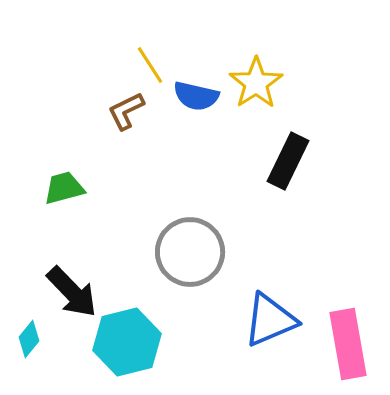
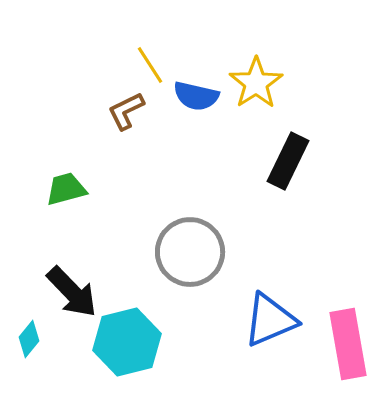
green trapezoid: moved 2 px right, 1 px down
